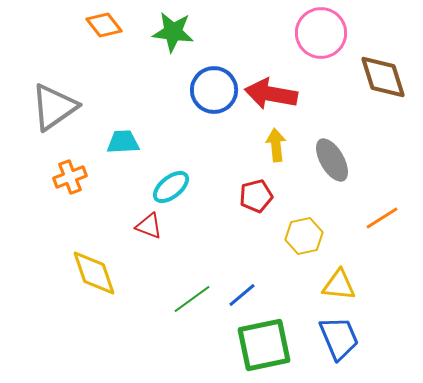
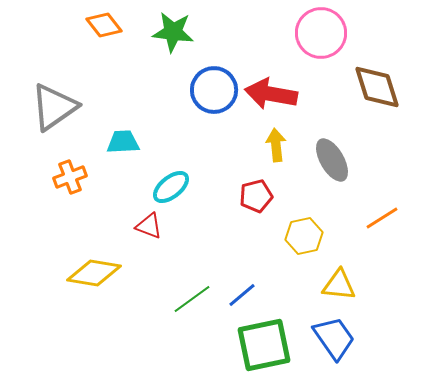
brown diamond: moved 6 px left, 10 px down
yellow diamond: rotated 62 degrees counterclockwise
blue trapezoid: moved 5 px left; rotated 12 degrees counterclockwise
